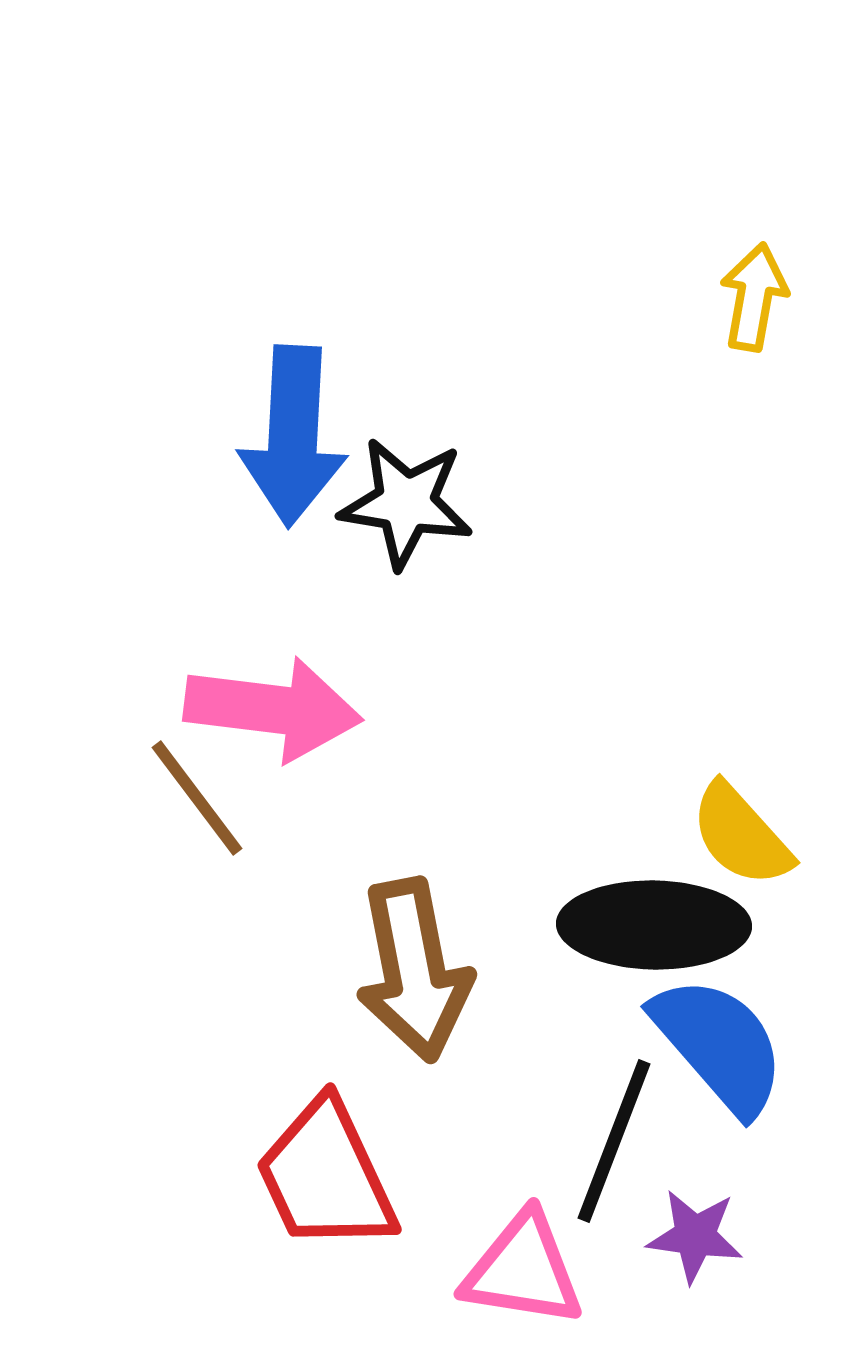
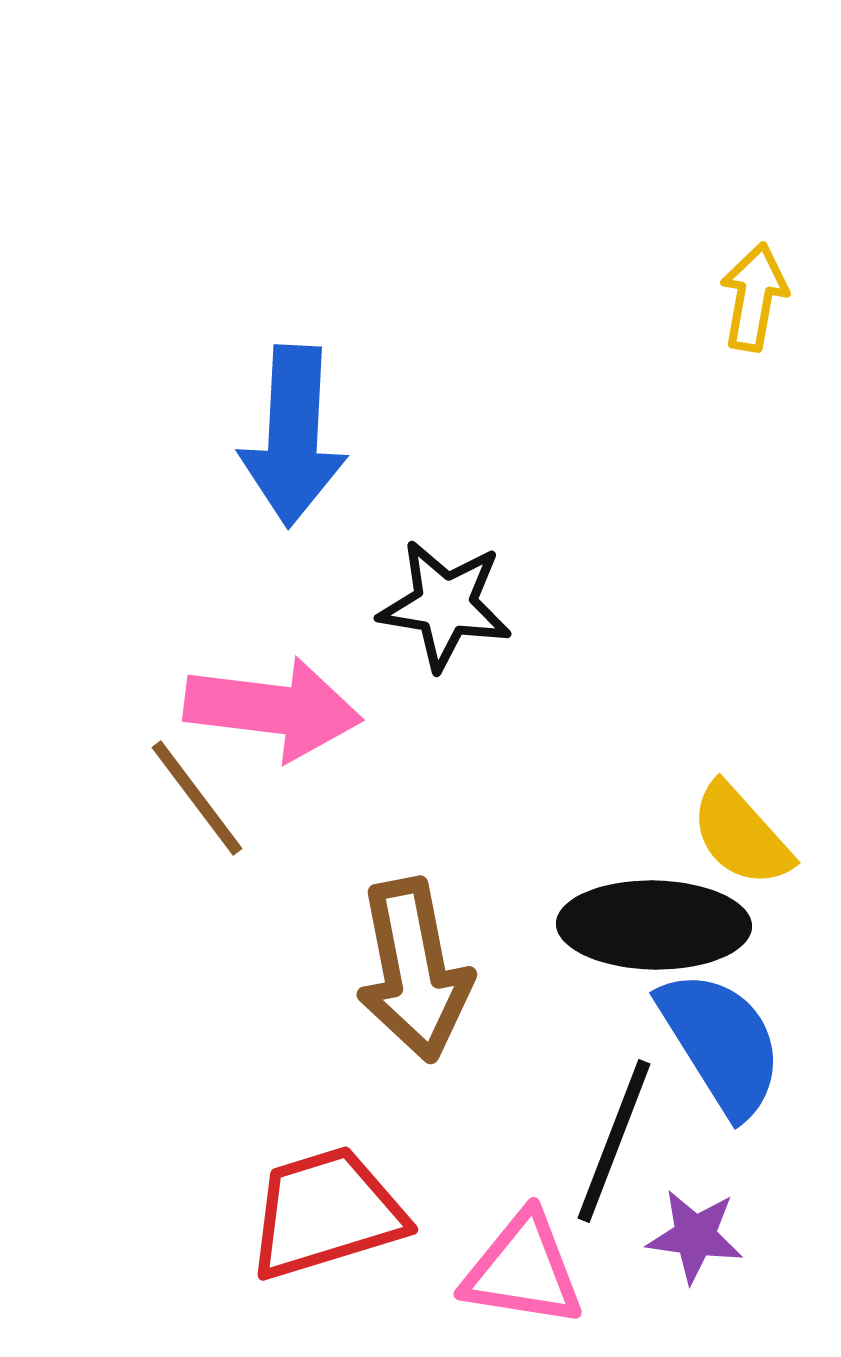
black star: moved 39 px right, 102 px down
blue semicircle: moved 2 px right, 2 px up; rotated 9 degrees clockwise
red trapezoid: moved 37 px down; rotated 98 degrees clockwise
